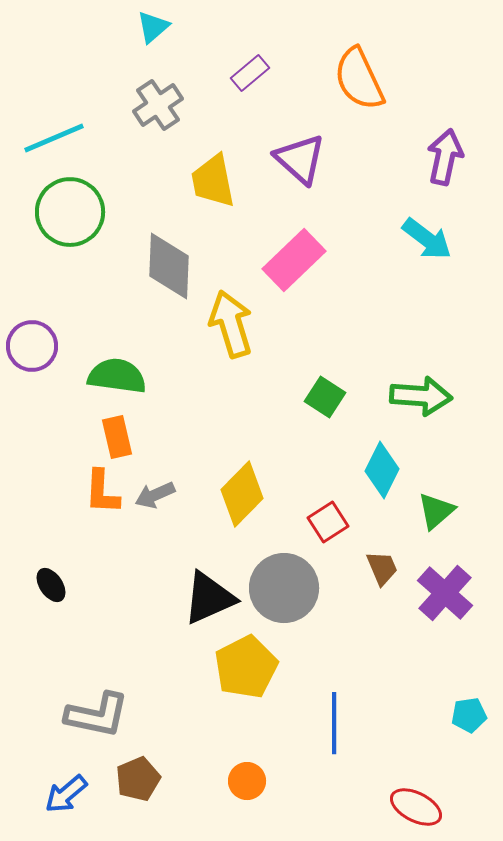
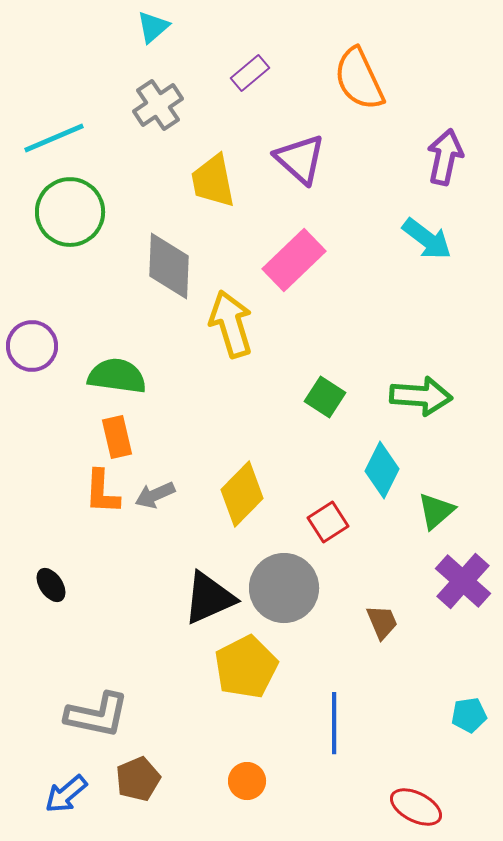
brown trapezoid: moved 54 px down
purple cross: moved 18 px right, 12 px up
